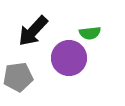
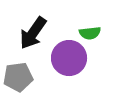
black arrow: moved 2 px down; rotated 8 degrees counterclockwise
